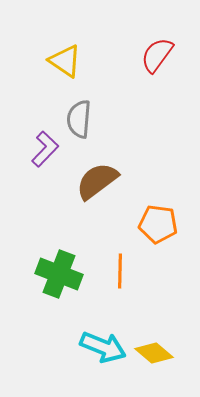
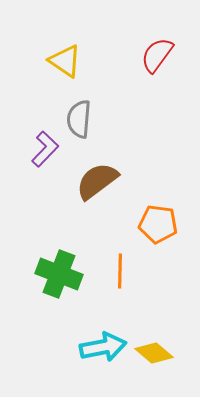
cyan arrow: rotated 33 degrees counterclockwise
